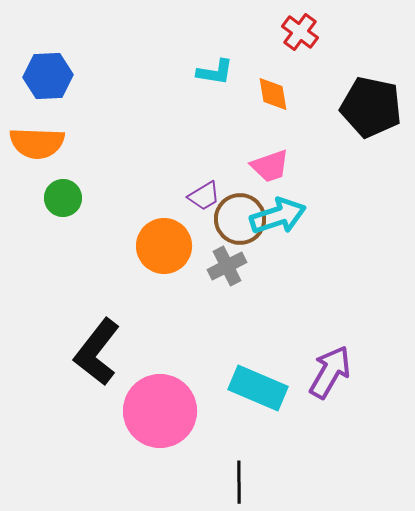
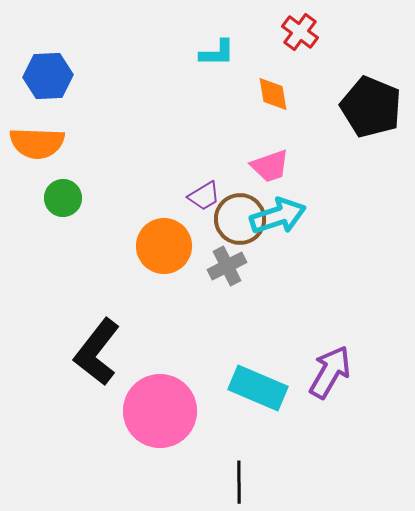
cyan L-shape: moved 2 px right, 19 px up; rotated 9 degrees counterclockwise
black pentagon: rotated 10 degrees clockwise
